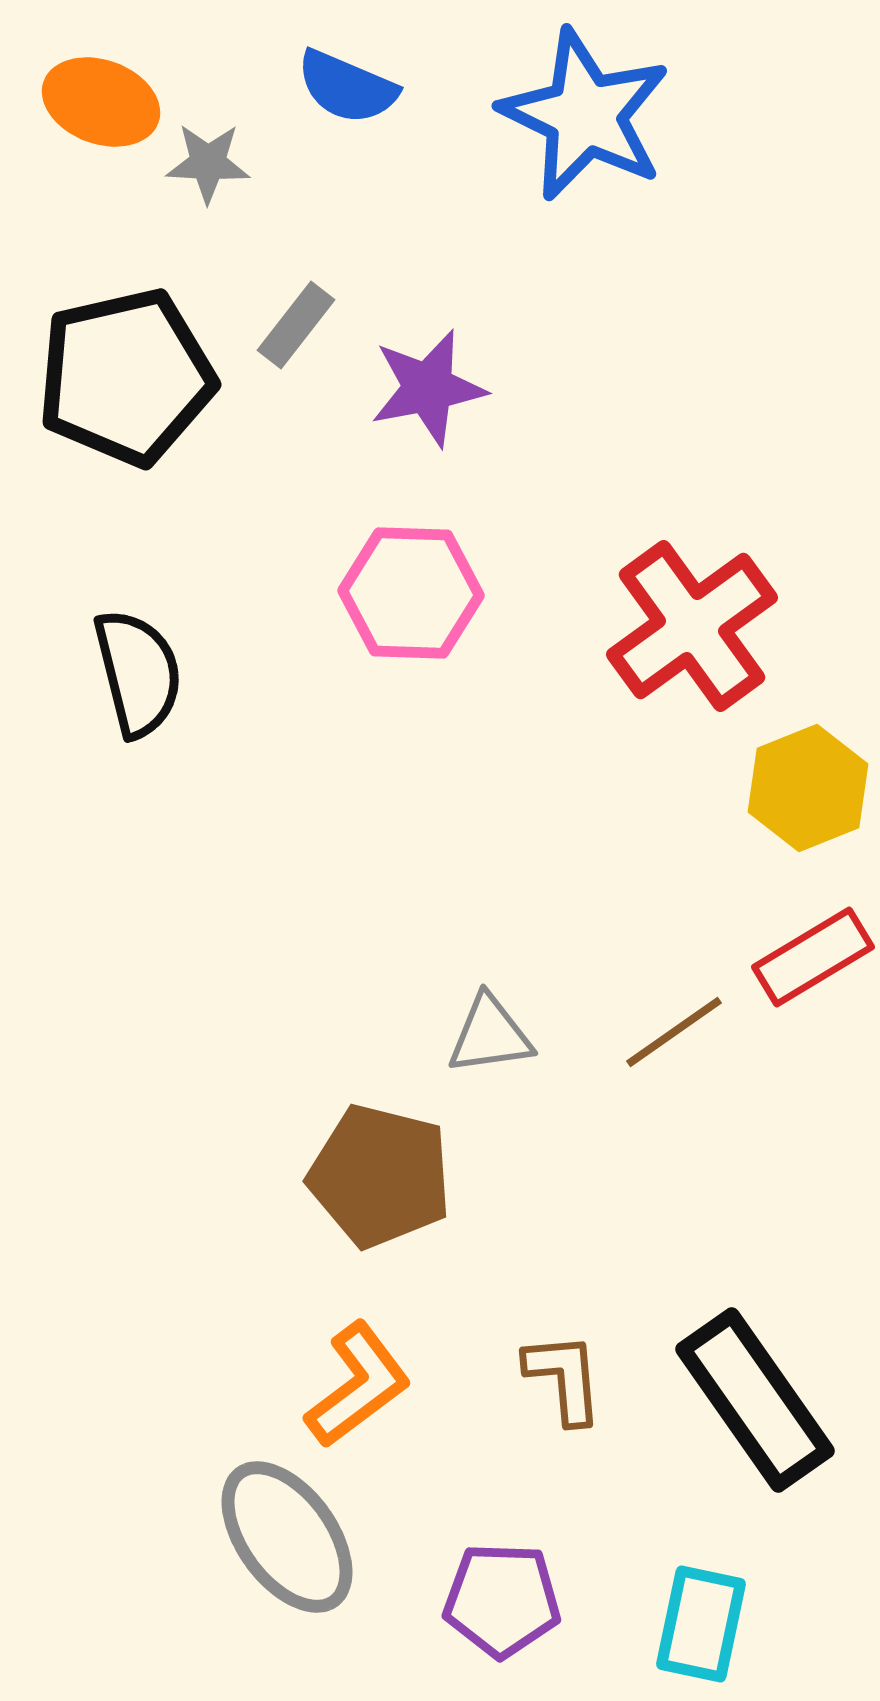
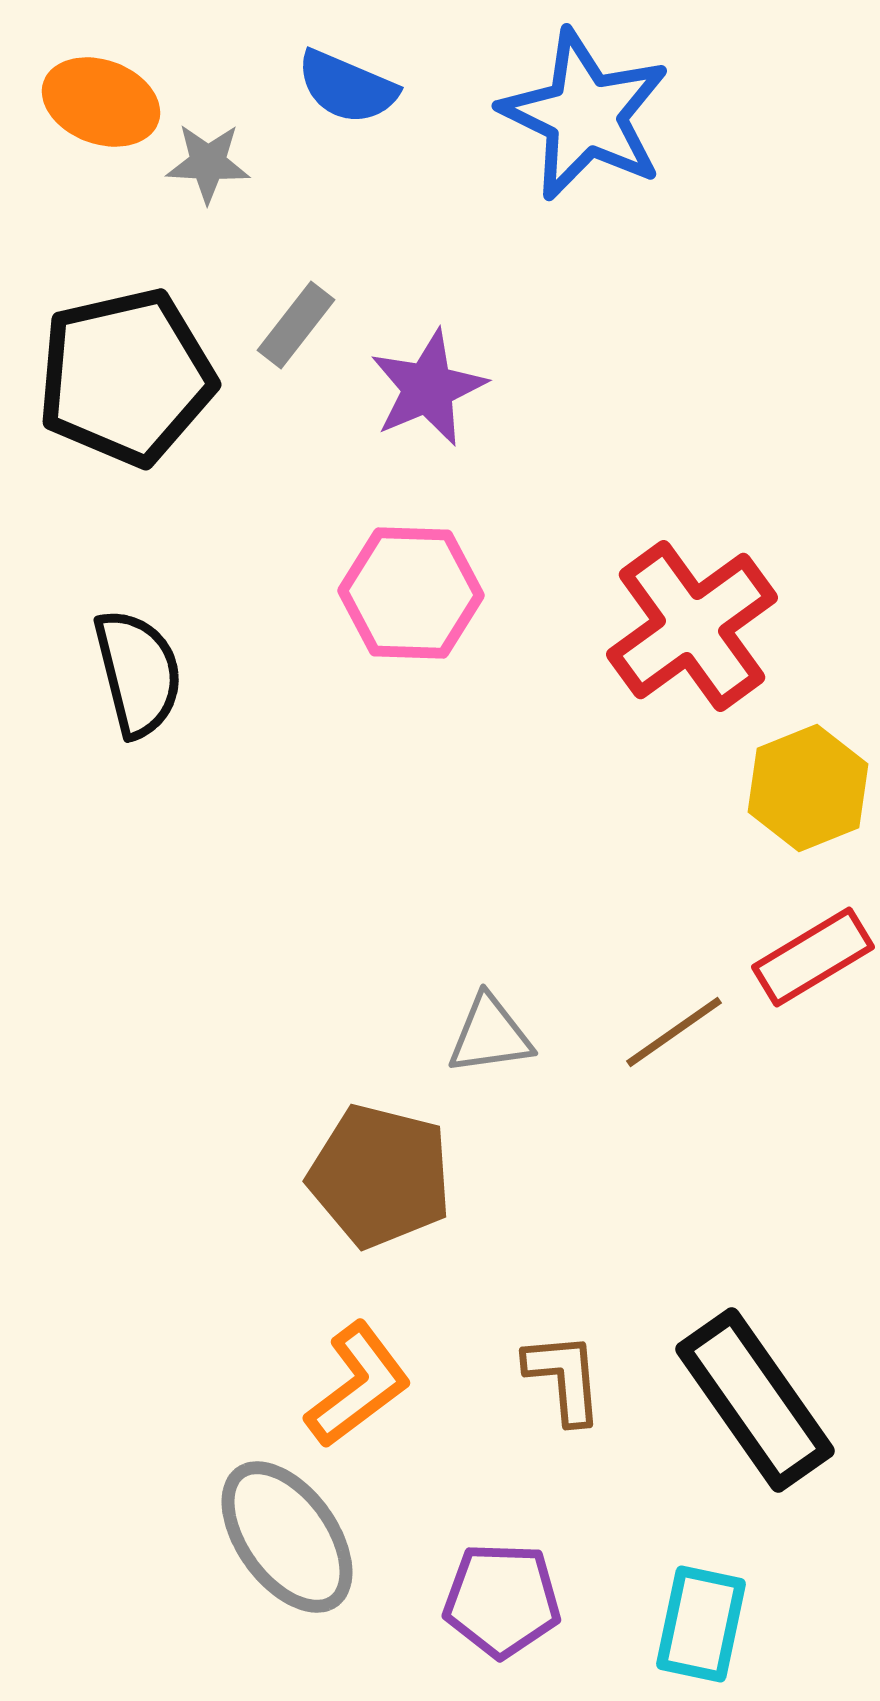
purple star: rotated 12 degrees counterclockwise
